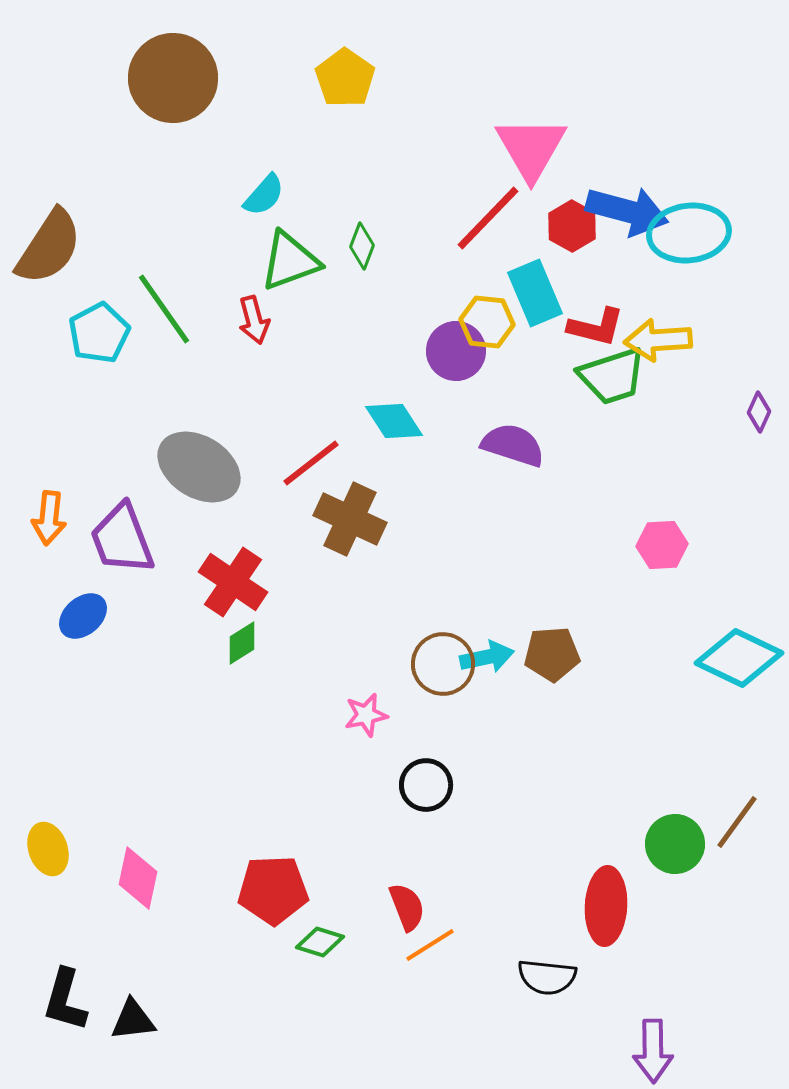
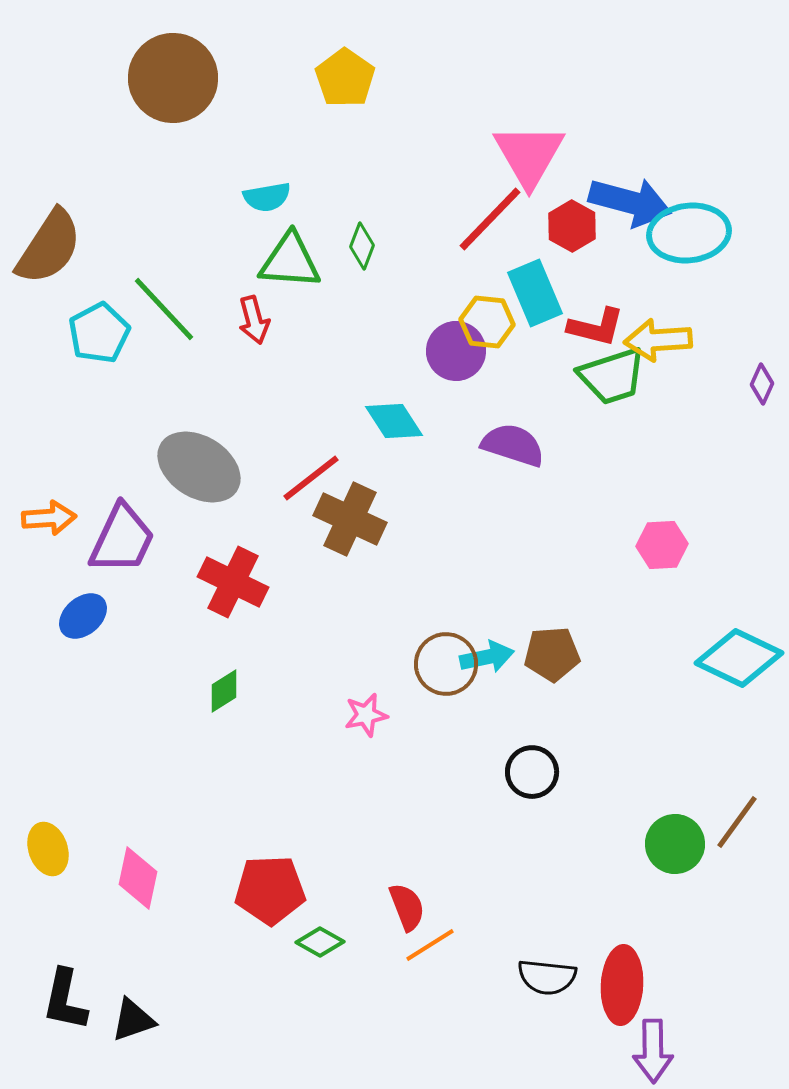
pink triangle at (531, 148): moved 2 px left, 7 px down
cyan semicircle at (264, 195): moved 3 px right, 2 px down; rotated 39 degrees clockwise
blue arrow at (627, 211): moved 3 px right, 9 px up
red line at (488, 218): moved 2 px right, 1 px down
green triangle at (290, 261): rotated 24 degrees clockwise
green line at (164, 309): rotated 8 degrees counterclockwise
purple diamond at (759, 412): moved 3 px right, 28 px up
red line at (311, 463): moved 15 px down
orange arrow at (49, 518): rotated 100 degrees counterclockwise
purple trapezoid at (122, 539): rotated 134 degrees counterclockwise
red cross at (233, 582): rotated 8 degrees counterclockwise
green diamond at (242, 643): moved 18 px left, 48 px down
brown circle at (443, 664): moved 3 px right
black circle at (426, 785): moved 106 px right, 13 px up
red pentagon at (273, 890): moved 3 px left
red ellipse at (606, 906): moved 16 px right, 79 px down
green diamond at (320, 942): rotated 12 degrees clockwise
black L-shape at (65, 1000): rotated 4 degrees counterclockwise
black triangle at (133, 1020): rotated 12 degrees counterclockwise
